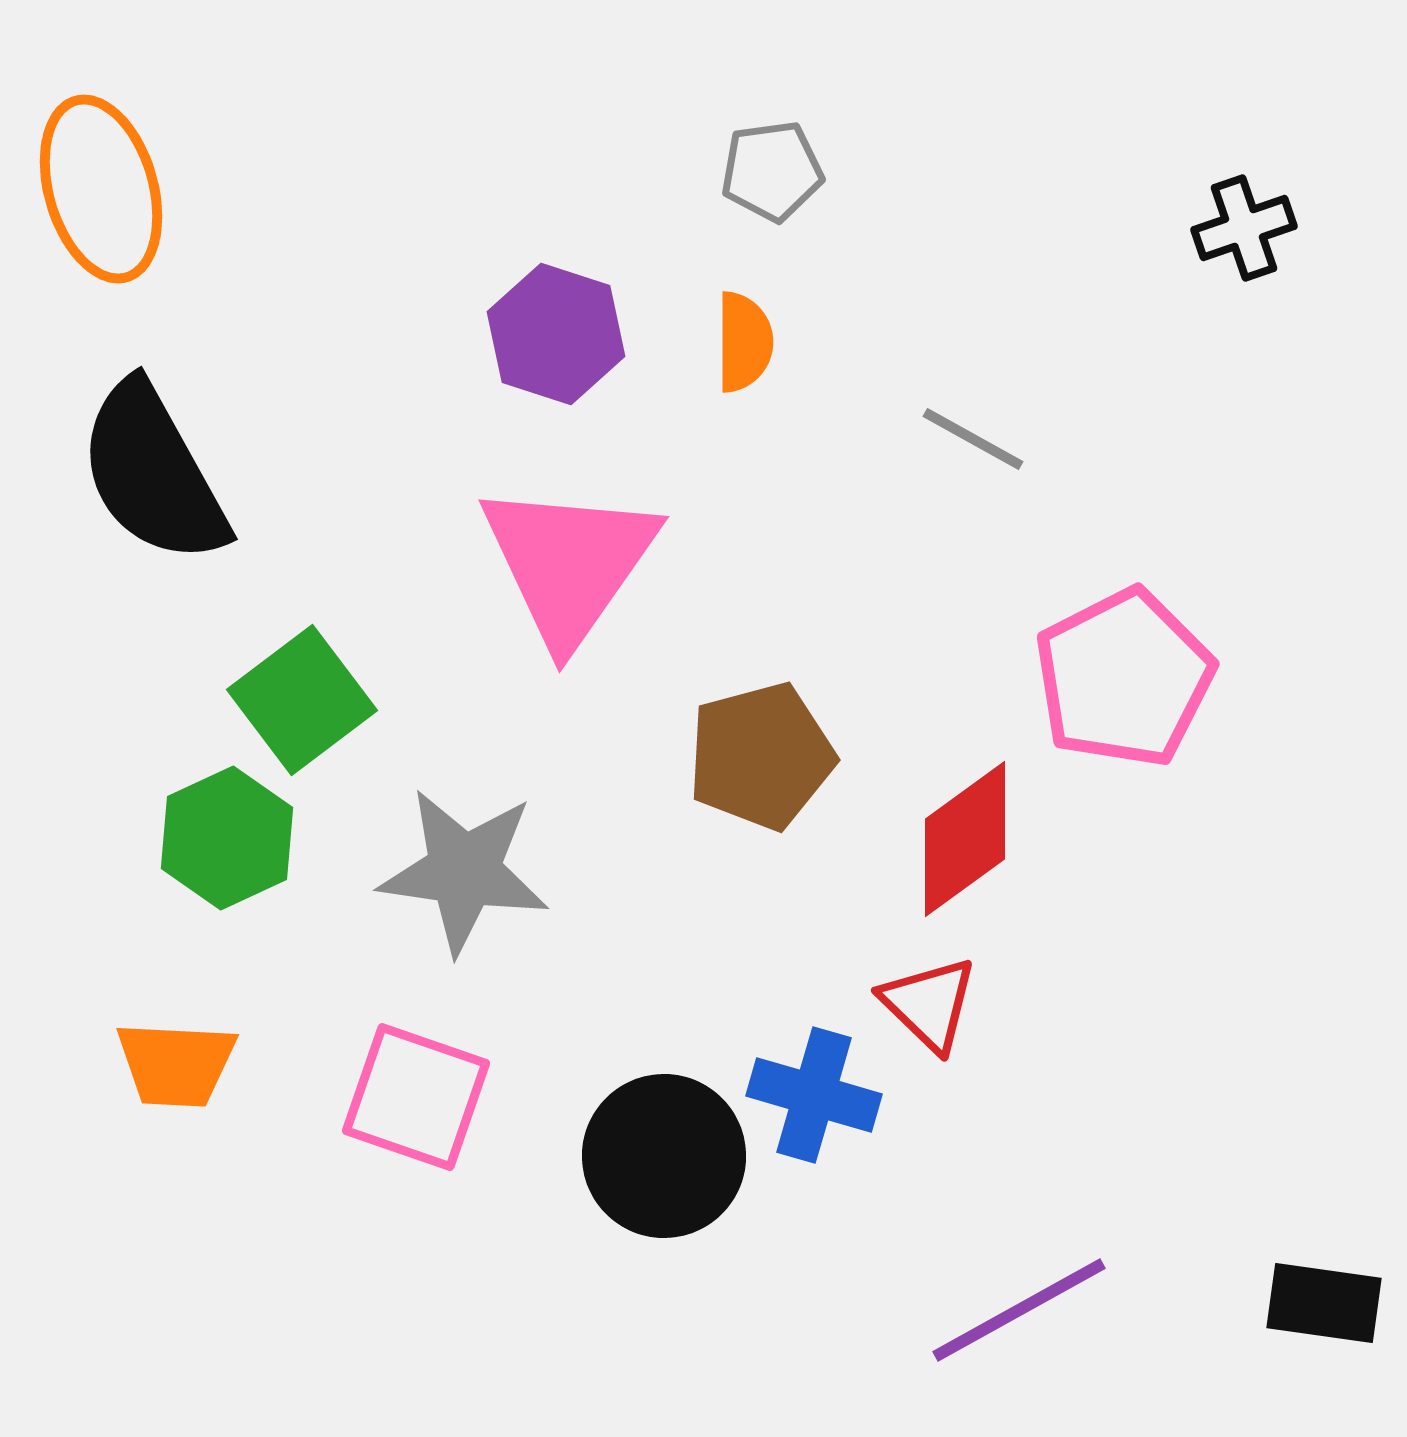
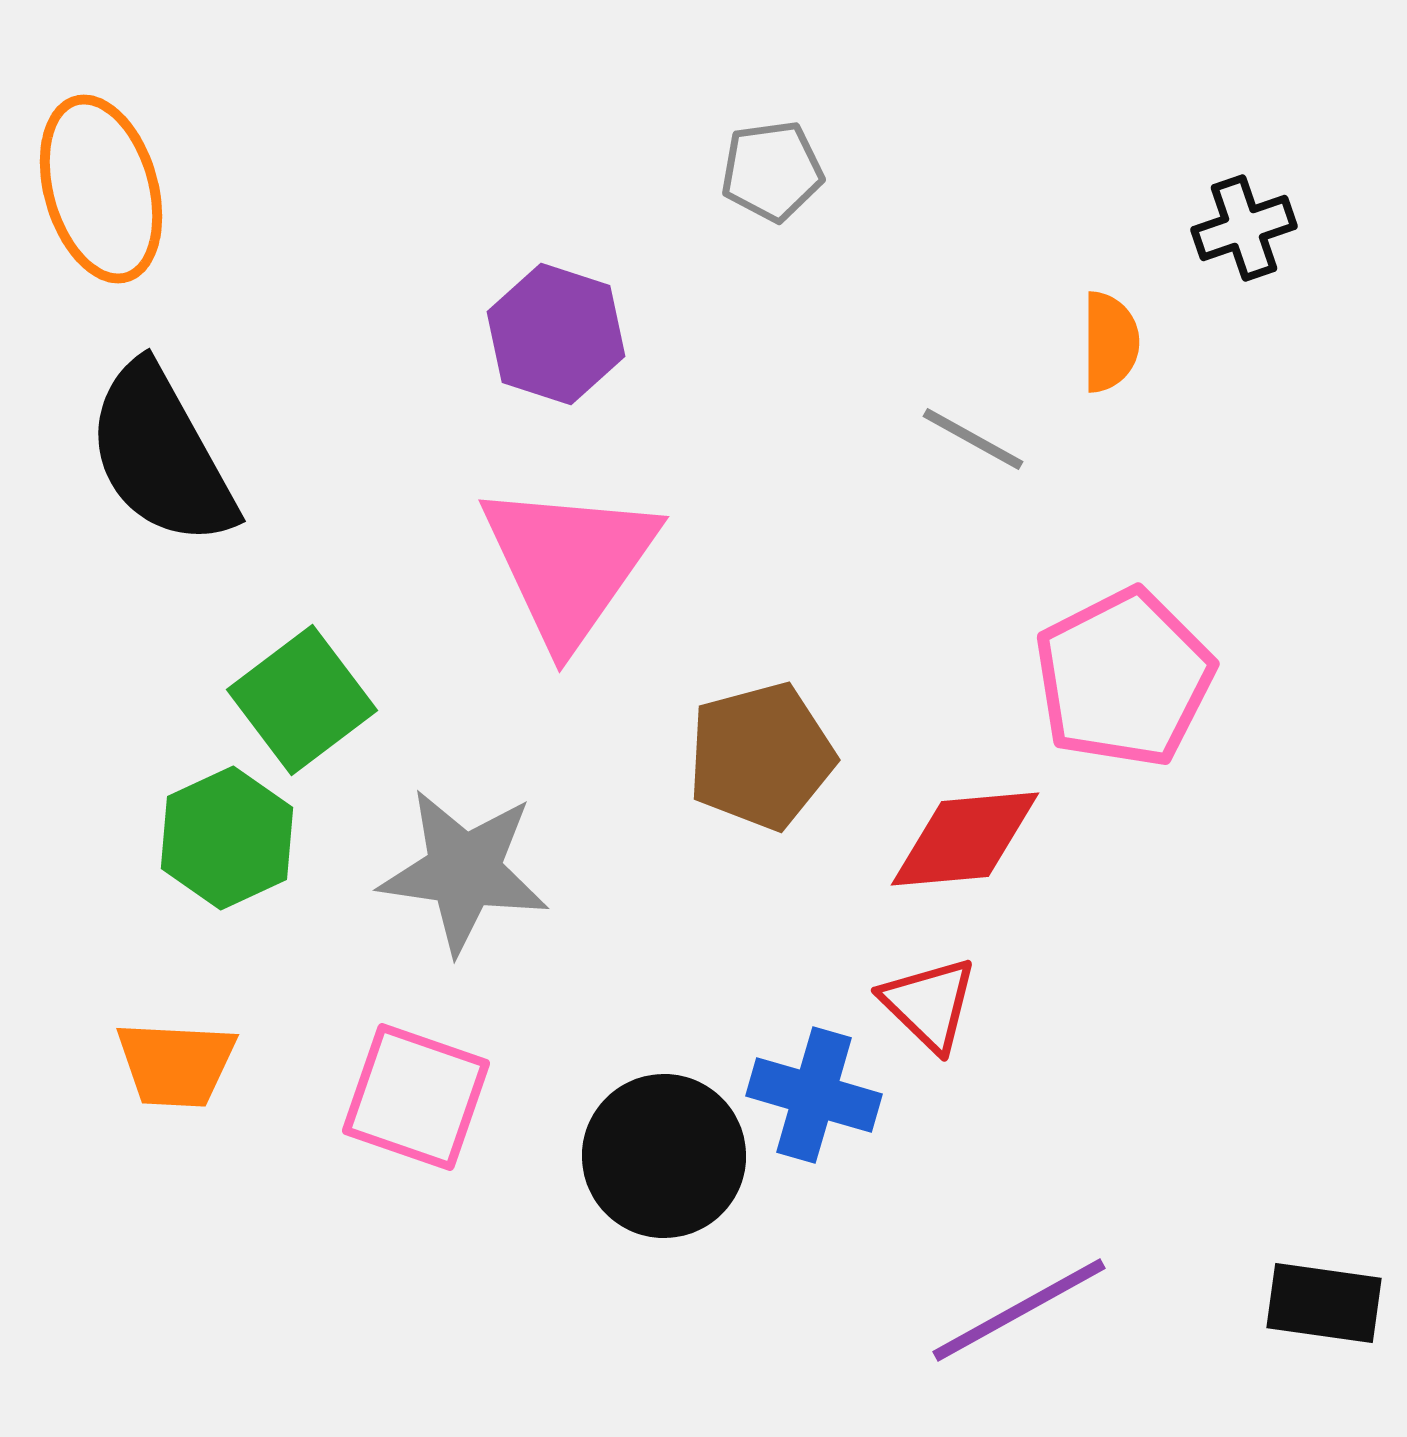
orange semicircle: moved 366 px right
black semicircle: moved 8 px right, 18 px up
red diamond: rotated 31 degrees clockwise
